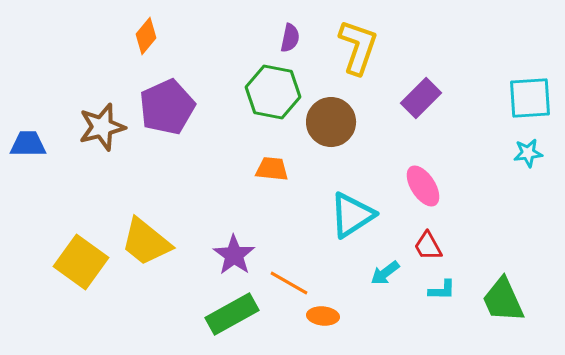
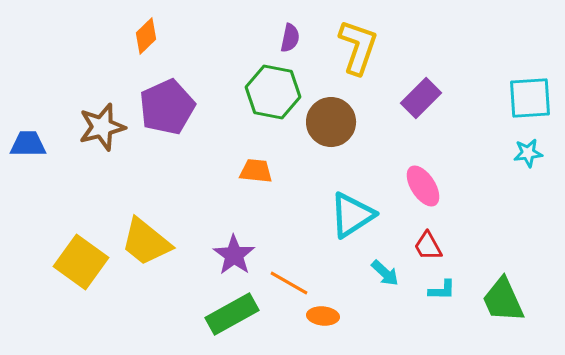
orange diamond: rotated 6 degrees clockwise
orange trapezoid: moved 16 px left, 2 px down
cyan arrow: rotated 100 degrees counterclockwise
